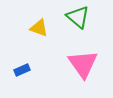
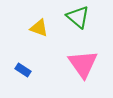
blue rectangle: moved 1 px right; rotated 56 degrees clockwise
